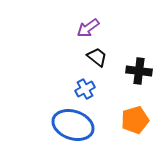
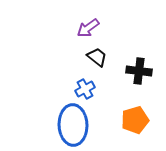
blue ellipse: rotated 69 degrees clockwise
